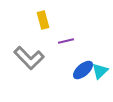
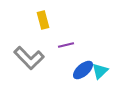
purple line: moved 4 px down
